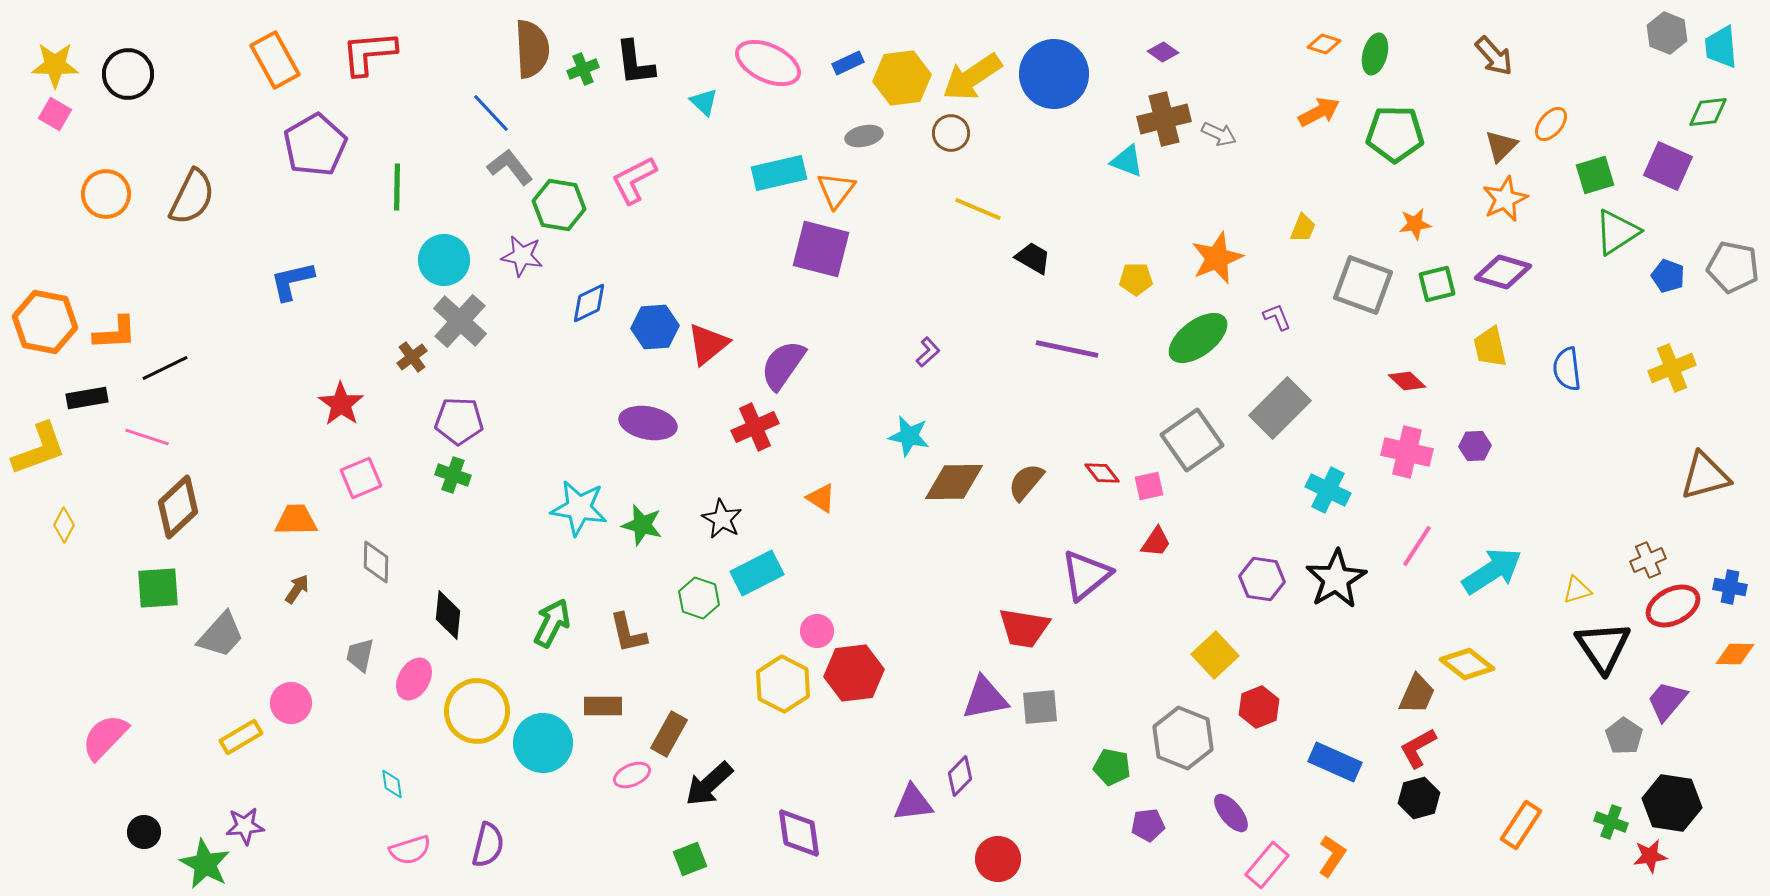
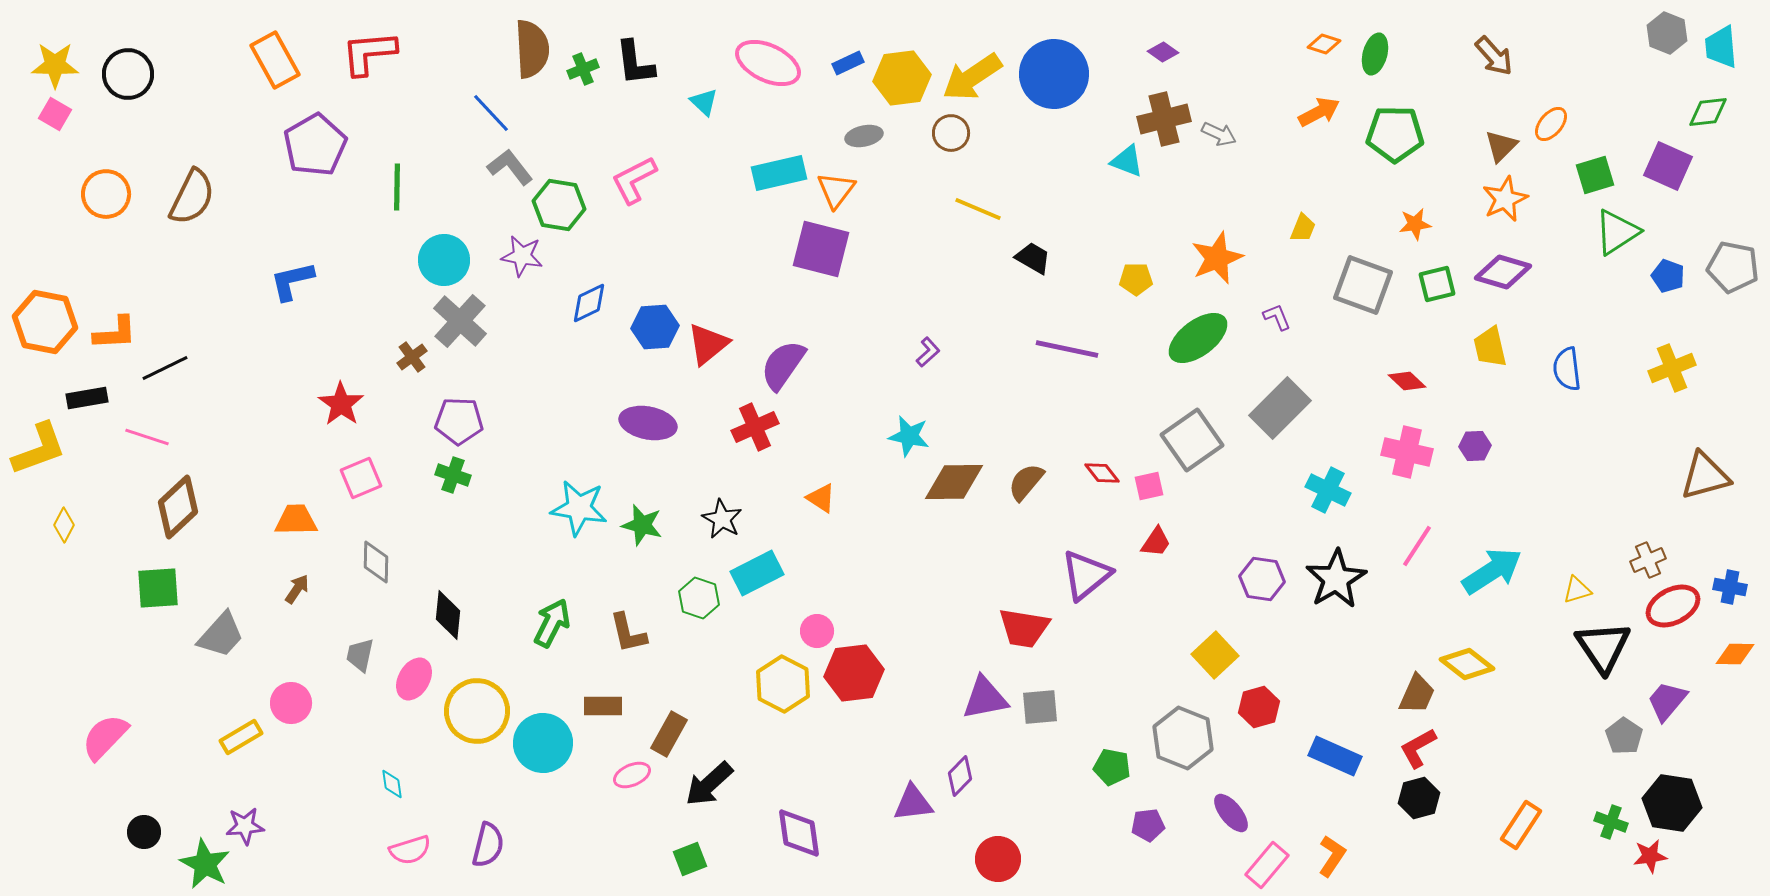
red hexagon at (1259, 707): rotated 6 degrees clockwise
blue rectangle at (1335, 762): moved 6 px up
